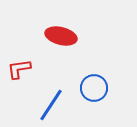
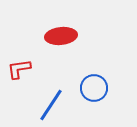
red ellipse: rotated 20 degrees counterclockwise
